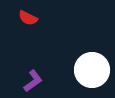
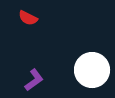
purple L-shape: moved 1 px right, 1 px up
